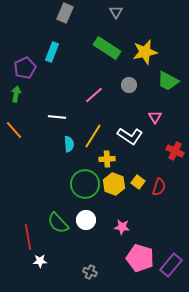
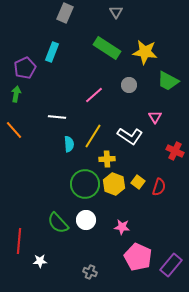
yellow star: rotated 20 degrees clockwise
red line: moved 9 px left, 4 px down; rotated 15 degrees clockwise
pink pentagon: moved 2 px left, 1 px up; rotated 8 degrees clockwise
